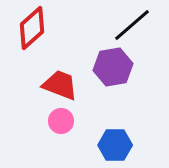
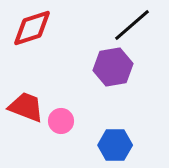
red diamond: rotated 24 degrees clockwise
red trapezoid: moved 34 px left, 22 px down
